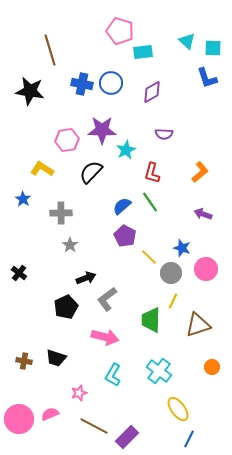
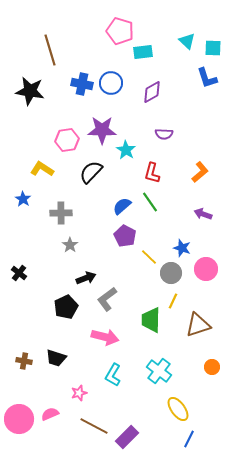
cyan star at (126, 150): rotated 12 degrees counterclockwise
